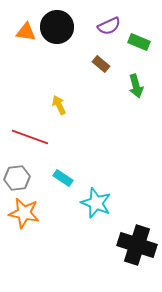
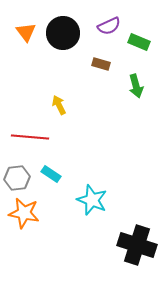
black circle: moved 6 px right, 6 px down
orange triangle: rotated 45 degrees clockwise
brown rectangle: rotated 24 degrees counterclockwise
red line: rotated 15 degrees counterclockwise
cyan rectangle: moved 12 px left, 4 px up
cyan star: moved 4 px left, 3 px up
